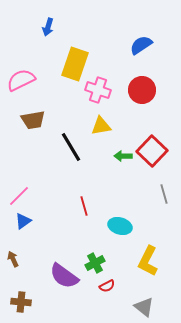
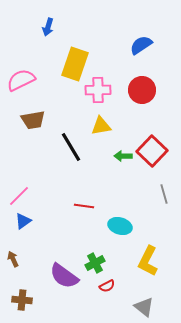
pink cross: rotated 20 degrees counterclockwise
red line: rotated 66 degrees counterclockwise
brown cross: moved 1 px right, 2 px up
